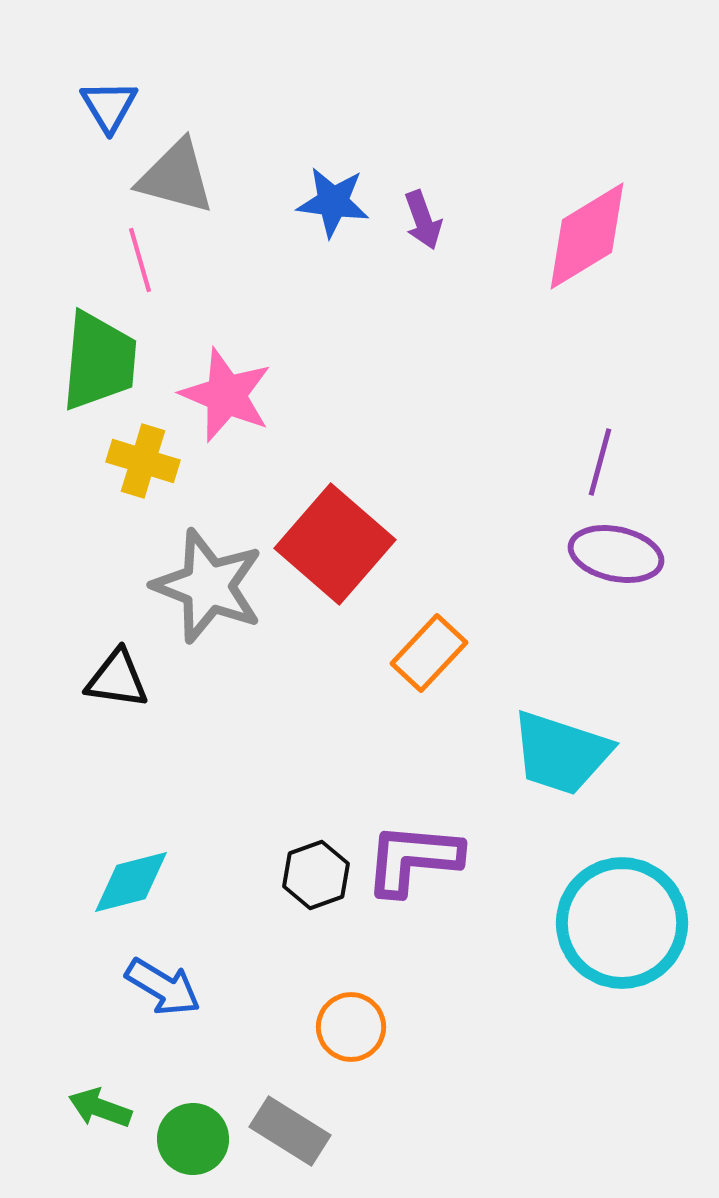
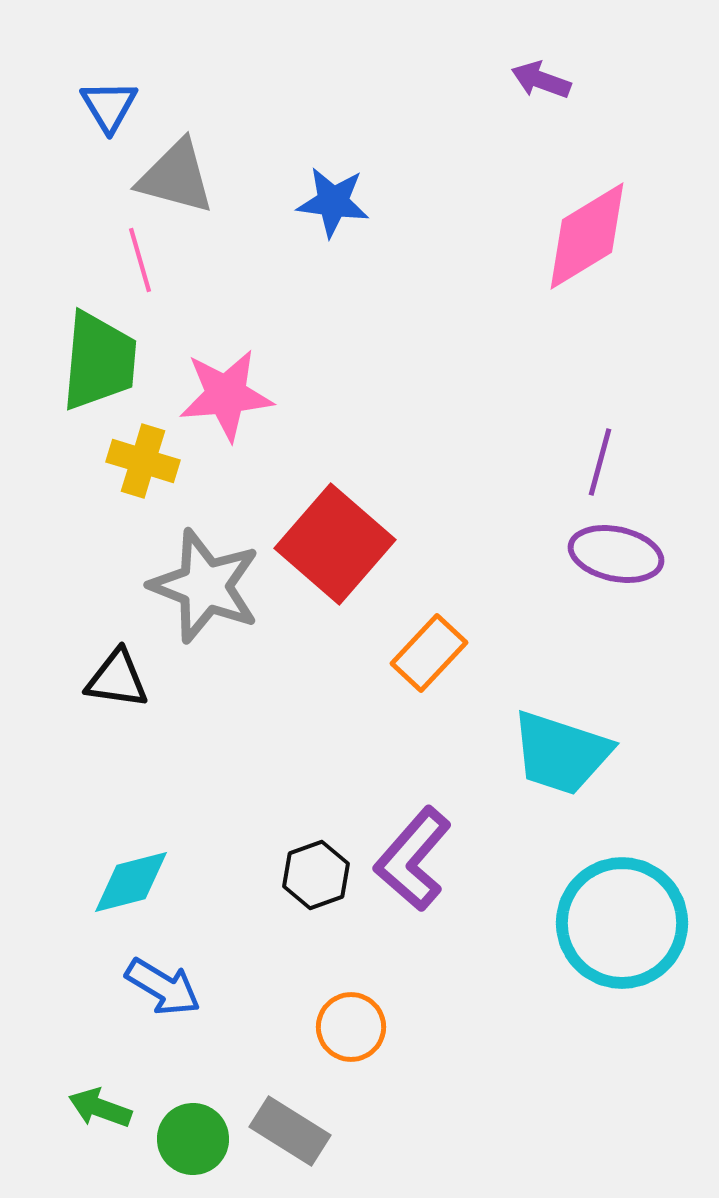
purple arrow: moved 118 px right, 140 px up; rotated 130 degrees clockwise
pink star: rotated 28 degrees counterclockwise
gray star: moved 3 px left
purple L-shape: rotated 54 degrees counterclockwise
